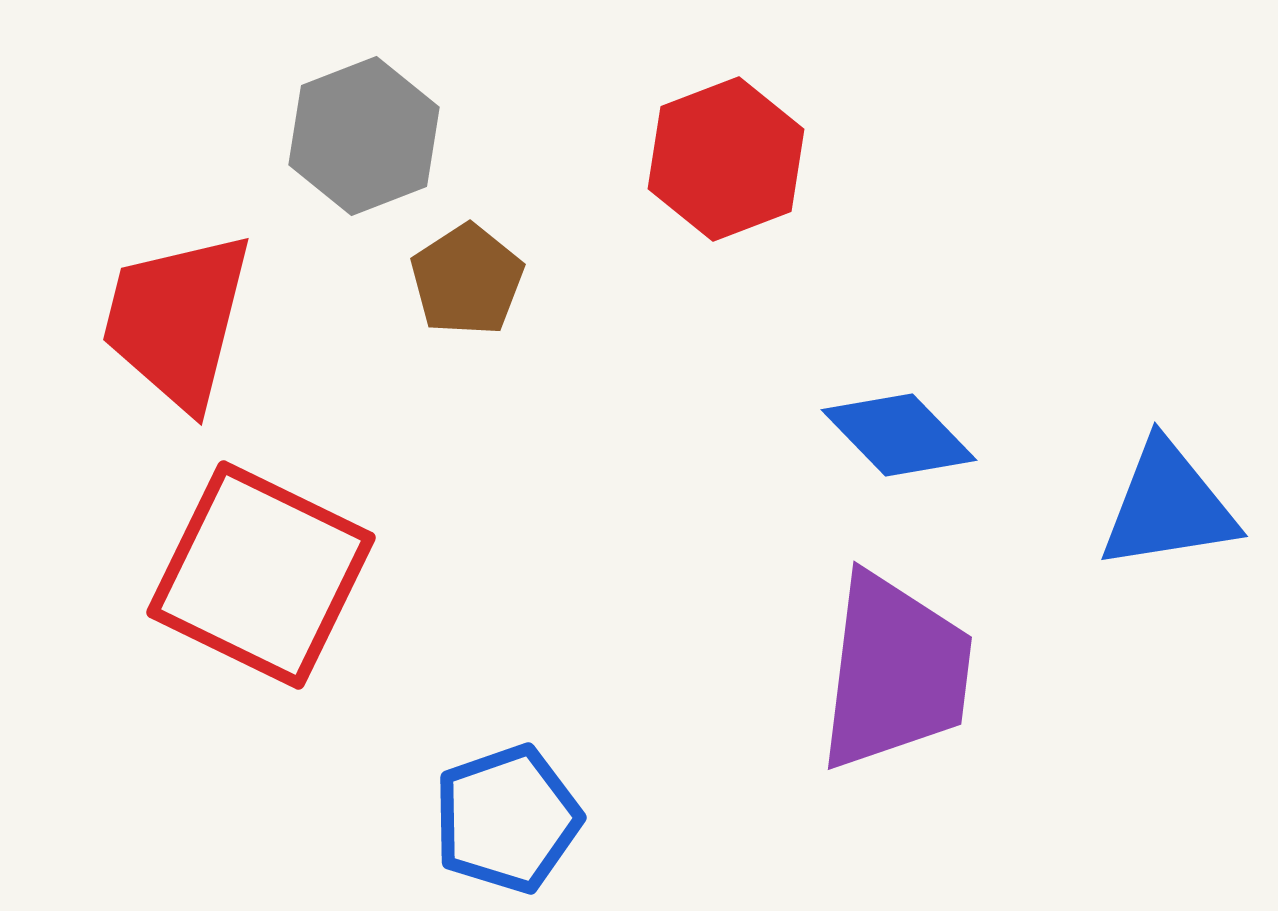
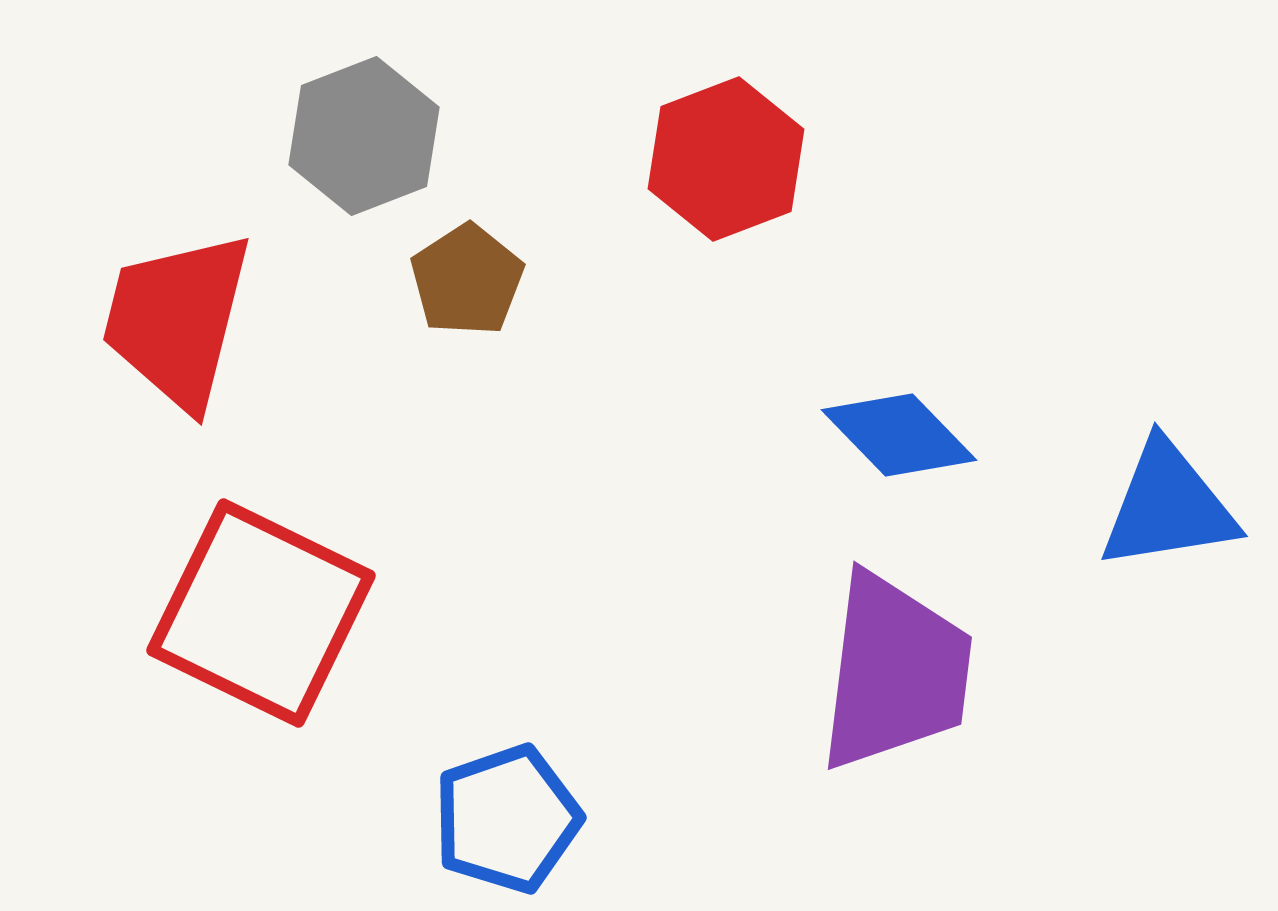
red square: moved 38 px down
